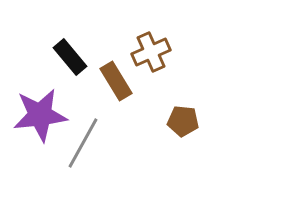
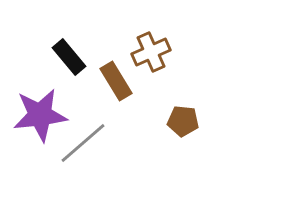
black rectangle: moved 1 px left
gray line: rotated 20 degrees clockwise
